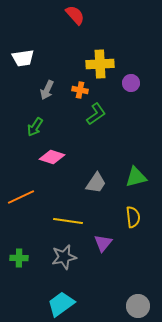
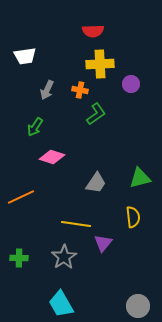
red semicircle: moved 18 px right, 16 px down; rotated 130 degrees clockwise
white trapezoid: moved 2 px right, 2 px up
purple circle: moved 1 px down
green triangle: moved 4 px right, 1 px down
yellow line: moved 8 px right, 3 px down
gray star: rotated 20 degrees counterclockwise
cyan trapezoid: rotated 84 degrees counterclockwise
